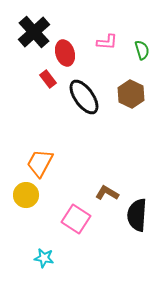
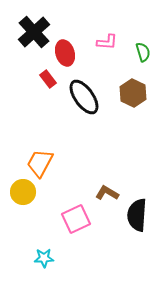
green semicircle: moved 1 px right, 2 px down
brown hexagon: moved 2 px right, 1 px up
yellow circle: moved 3 px left, 3 px up
pink square: rotated 32 degrees clockwise
cyan star: rotated 12 degrees counterclockwise
